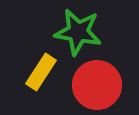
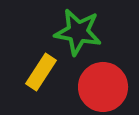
red circle: moved 6 px right, 2 px down
